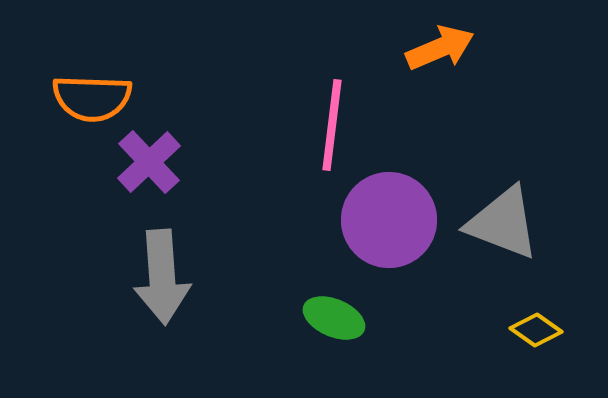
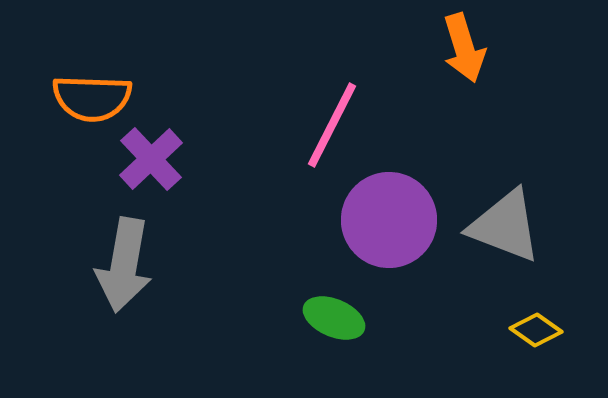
orange arrow: moved 24 px right; rotated 96 degrees clockwise
pink line: rotated 20 degrees clockwise
purple cross: moved 2 px right, 3 px up
gray triangle: moved 2 px right, 3 px down
gray arrow: moved 38 px left, 12 px up; rotated 14 degrees clockwise
